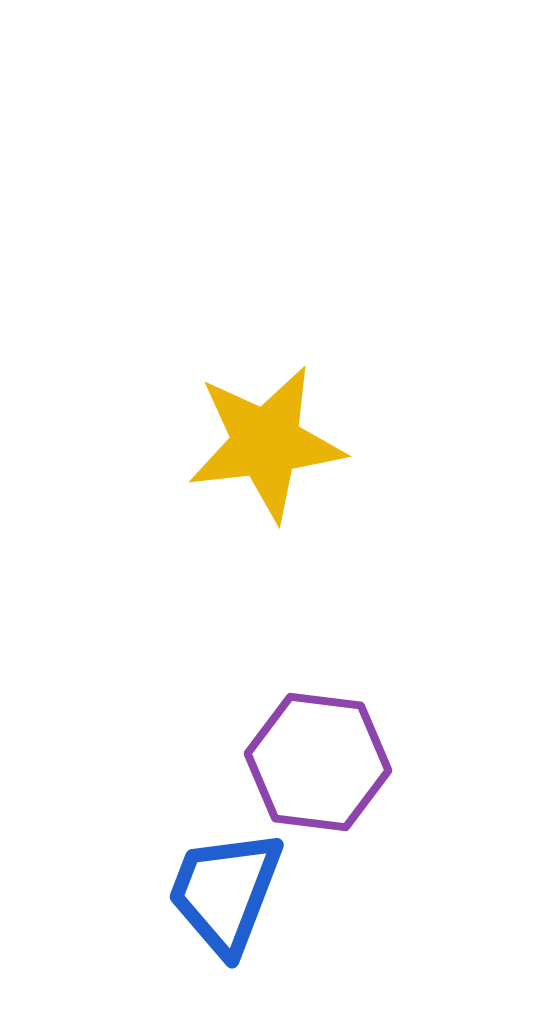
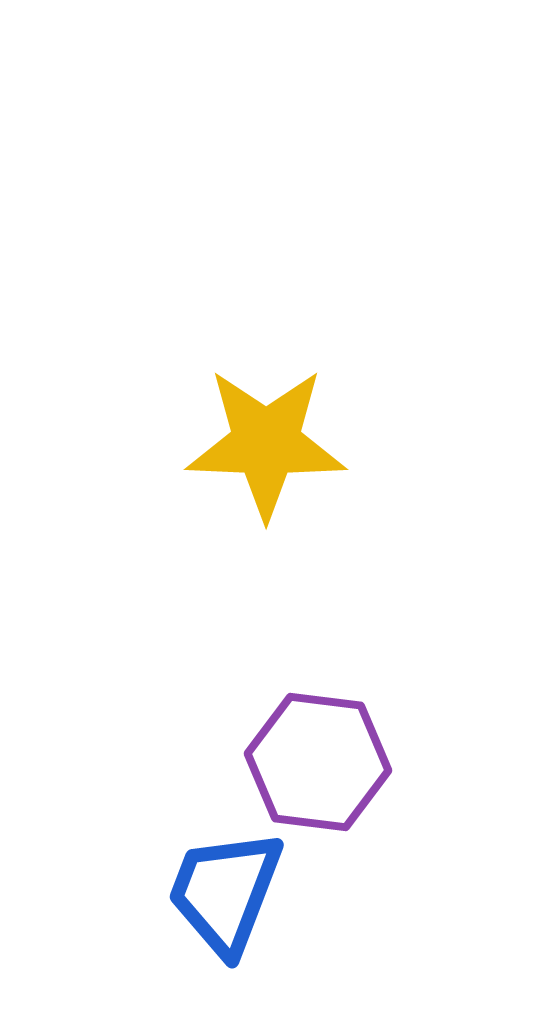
yellow star: rotated 9 degrees clockwise
